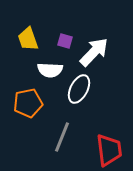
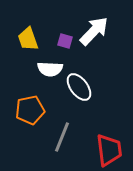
white arrow: moved 21 px up
white semicircle: moved 1 px up
white ellipse: moved 2 px up; rotated 64 degrees counterclockwise
orange pentagon: moved 2 px right, 7 px down
